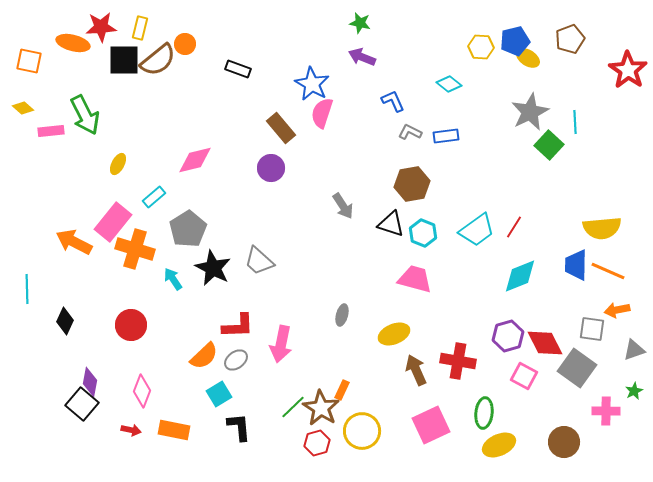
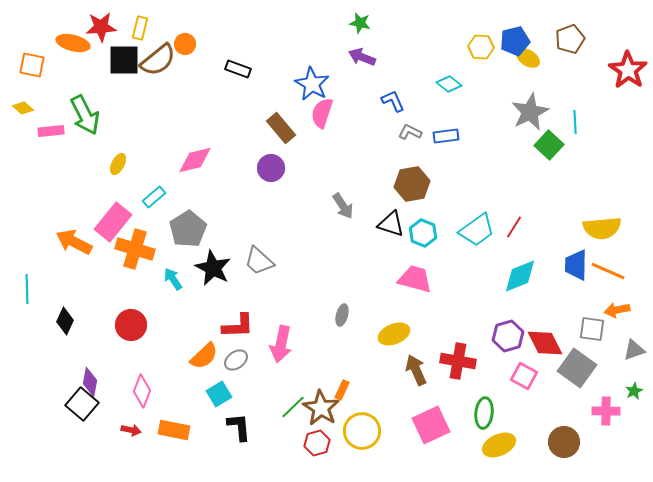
orange square at (29, 61): moved 3 px right, 4 px down
